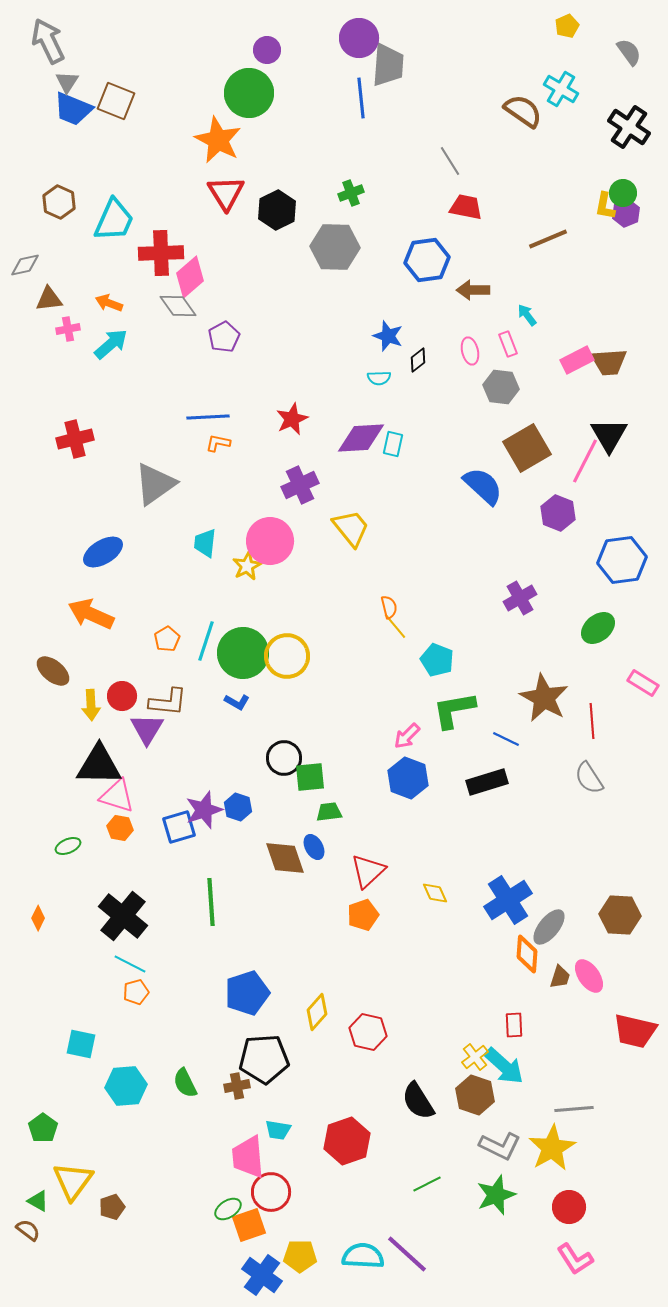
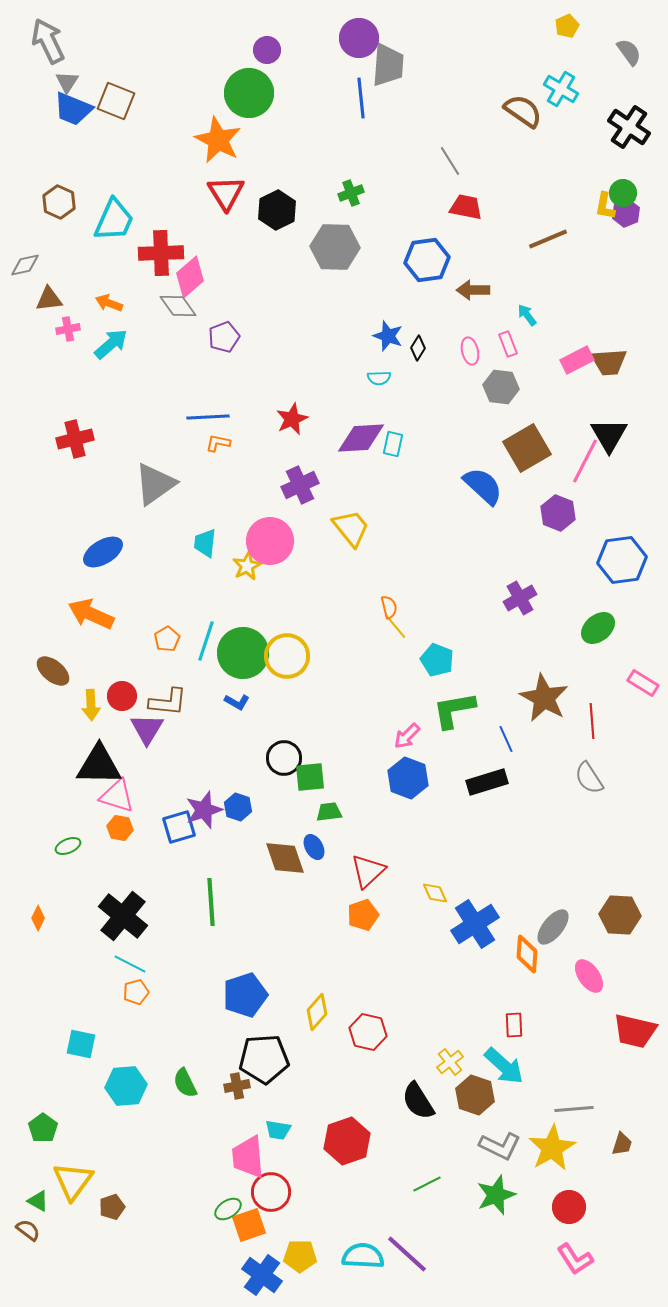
purple pentagon at (224, 337): rotated 8 degrees clockwise
black diamond at (418, 360): moved 12 px up; rotated 20 degrees counterclockwise
blue line at (506, 739): rotated 40 degrees clockwise
blue cross at (508, 900): moved 33 px left, 24 px down
gray ellipse at (549, 927): moved 4 px right
brown trapezoid at (560, 977): moved 62 px right, 167 px down
blue pentagon at (247, 993): moved 2 px left, 2 px down
yellow cross at (475, 1057): moved 25 px left, 5 px down
